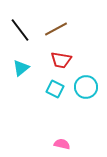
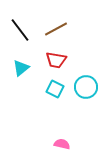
red trapezoid: moved 5 px left
